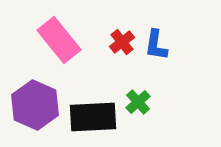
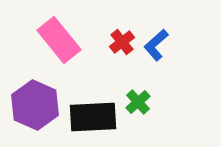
blue L-shape: rotated 40 degrees clockwise
